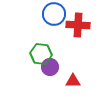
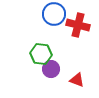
red cross: rotated 10 degrees clockwise
purple circle: moved 1 px right, 2 px down
red triangle: moved 4 px right, 1 px up; rotated 21 degrees clockwise
